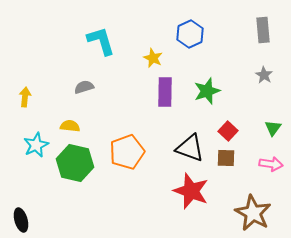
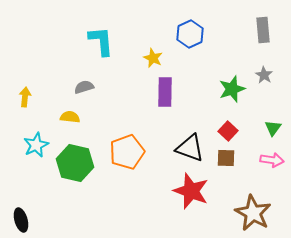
cyan L-shape: rotated 12 degrees clockwise
green star: moved 25 px right, 2 px up
yellow semicircle: moved 9 px up
pink arrow: moved 1 px right, 4 px up
